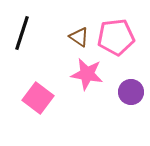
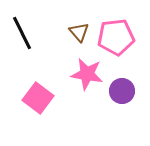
black line: rotated 44 degrees counterclockwise
brown triangle: moved 5 px up; rotated 15 degrees clockwise
purple circle: moved 9 px left, 1 px up
